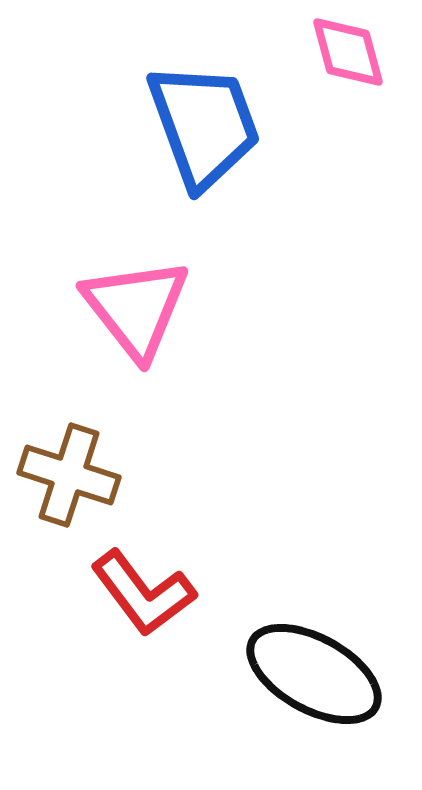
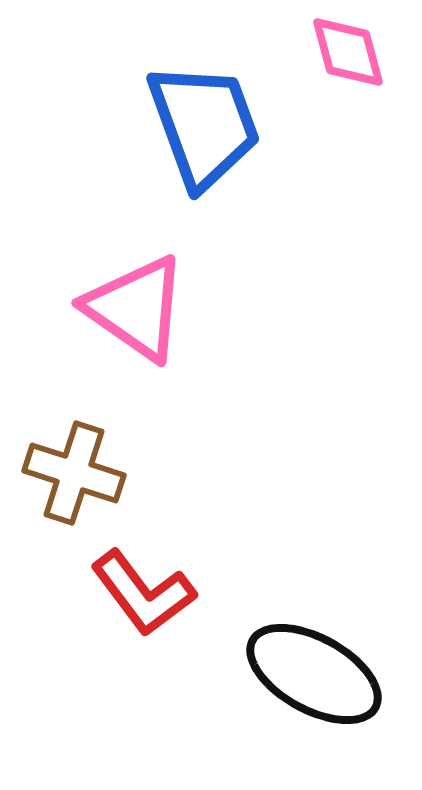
pink triangle: rotated 17 degrees counterclockwise
brown cross: moved 5 px right, 2 px up
